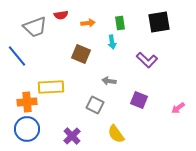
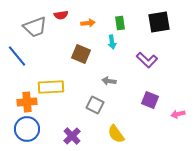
purple square: moved 11 px right
pink arrow: moved 6 px down; rotated 24 degrees clockwise
